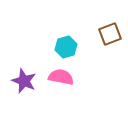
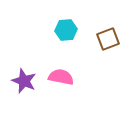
brown square: moved 2 px left, 5 px down
cyan hexagon: moved 17 px up; rotated 10 degrees clockwise
